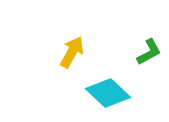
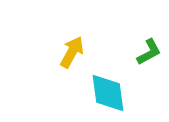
cyan diamond: rotated 39 degrees clockwise
